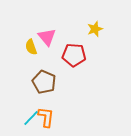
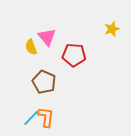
yellow star: moved 17 px right
